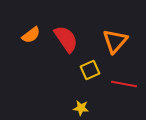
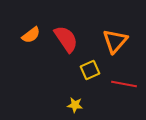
yellow star: moved 6 px left, 3 px up
